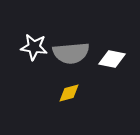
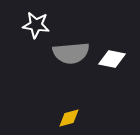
white star: moved 2 px right, 22 px up
yellow diamond: moved 25 px down
